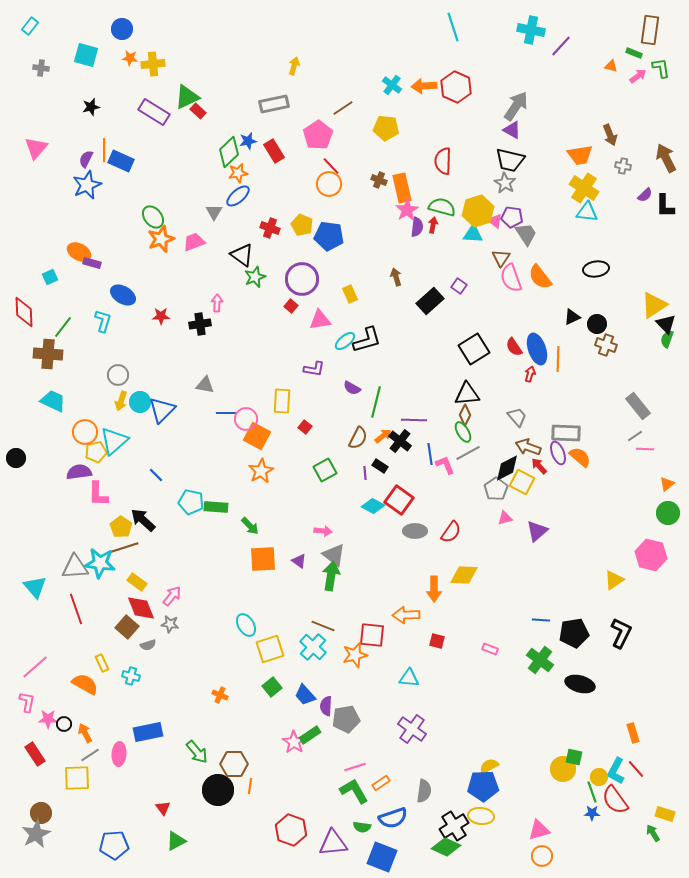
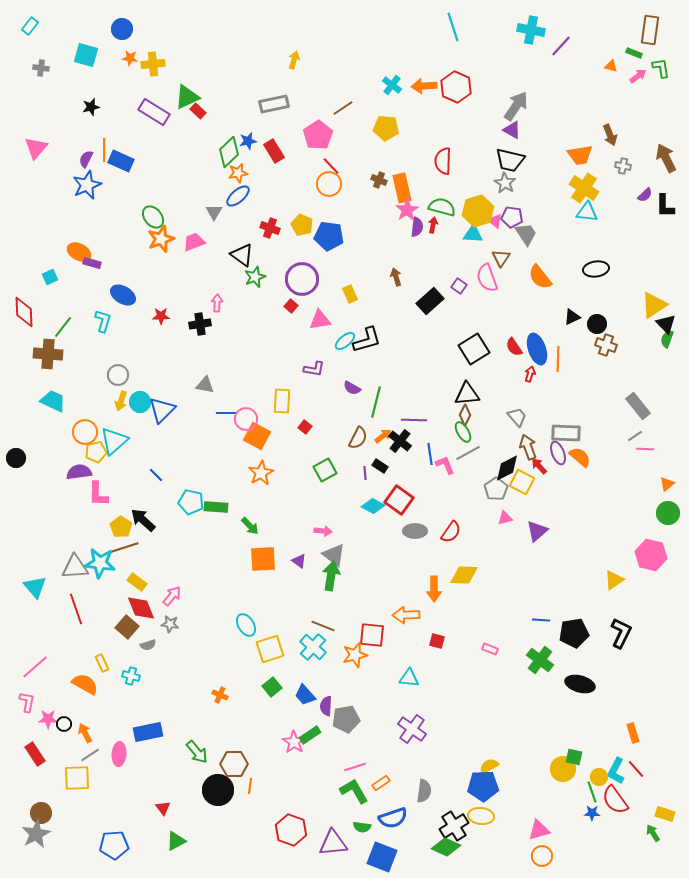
yellow arrow at (294, 66): moved 6 px up
pink semicircle at (511, 278): moved 24 px left
brown arrow at (528, 447): rotated 50 degrees clockwise
orange star at (261, 471): moved 2 px down
